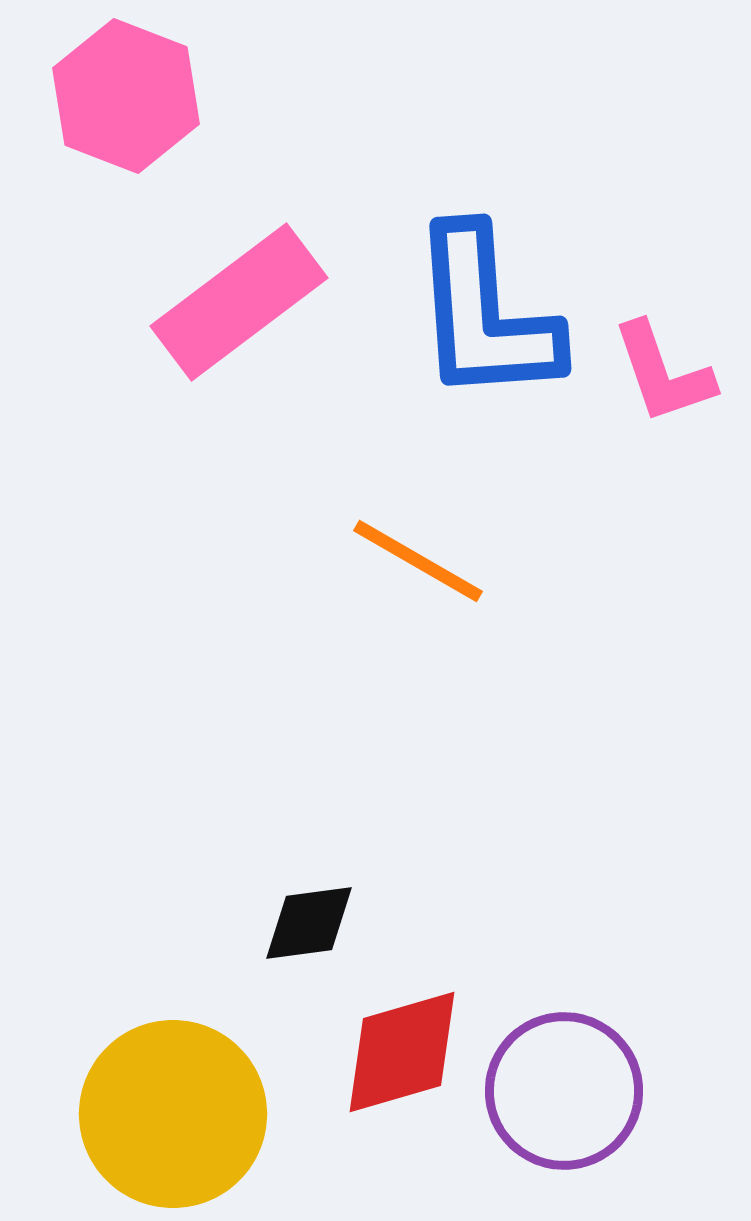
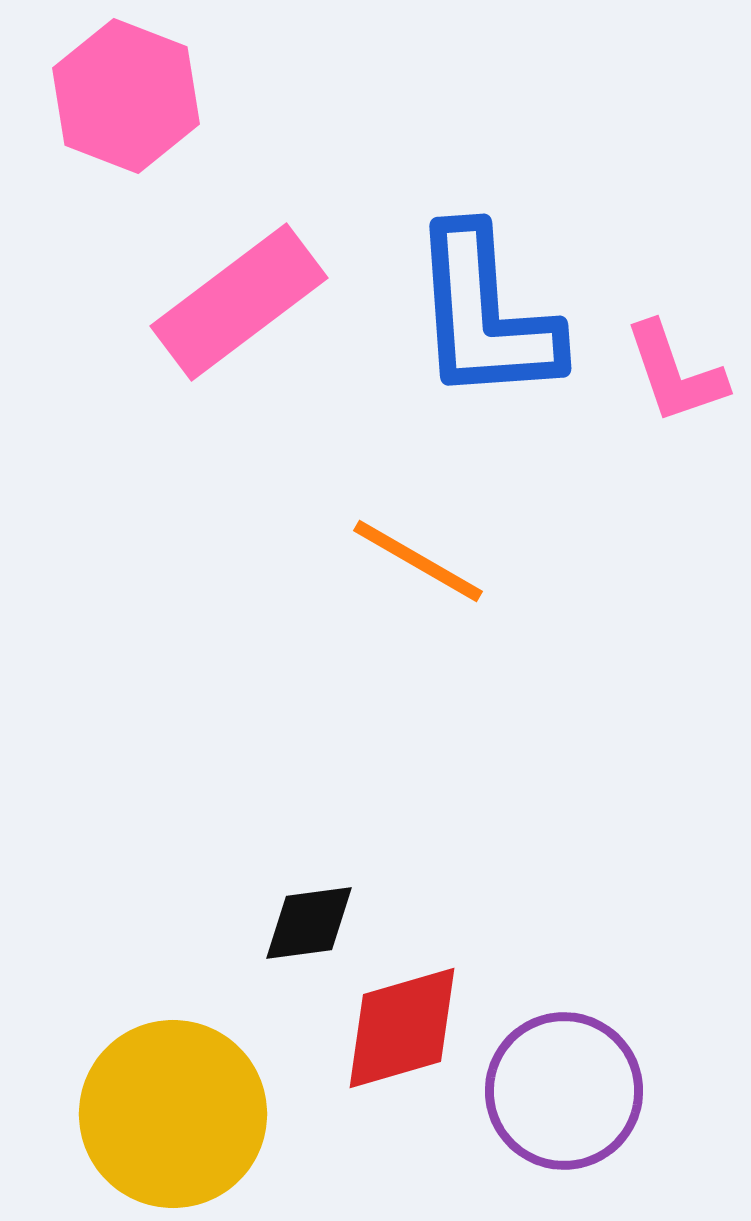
pink L-shape: moved 12 px right
red diamond: moved 24 px up
